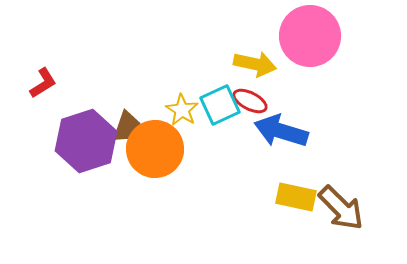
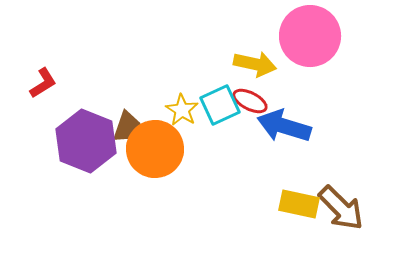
blue arrow: moved 3 px right, 5 px up
purple hexagon: rotated 20 degrees counterclockwise
yellow rectangle: moved 3 px right, 7 px down
